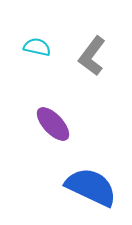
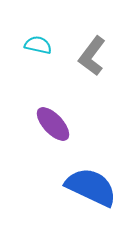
cyan semicircle: moved 1 px right, 2 px up
